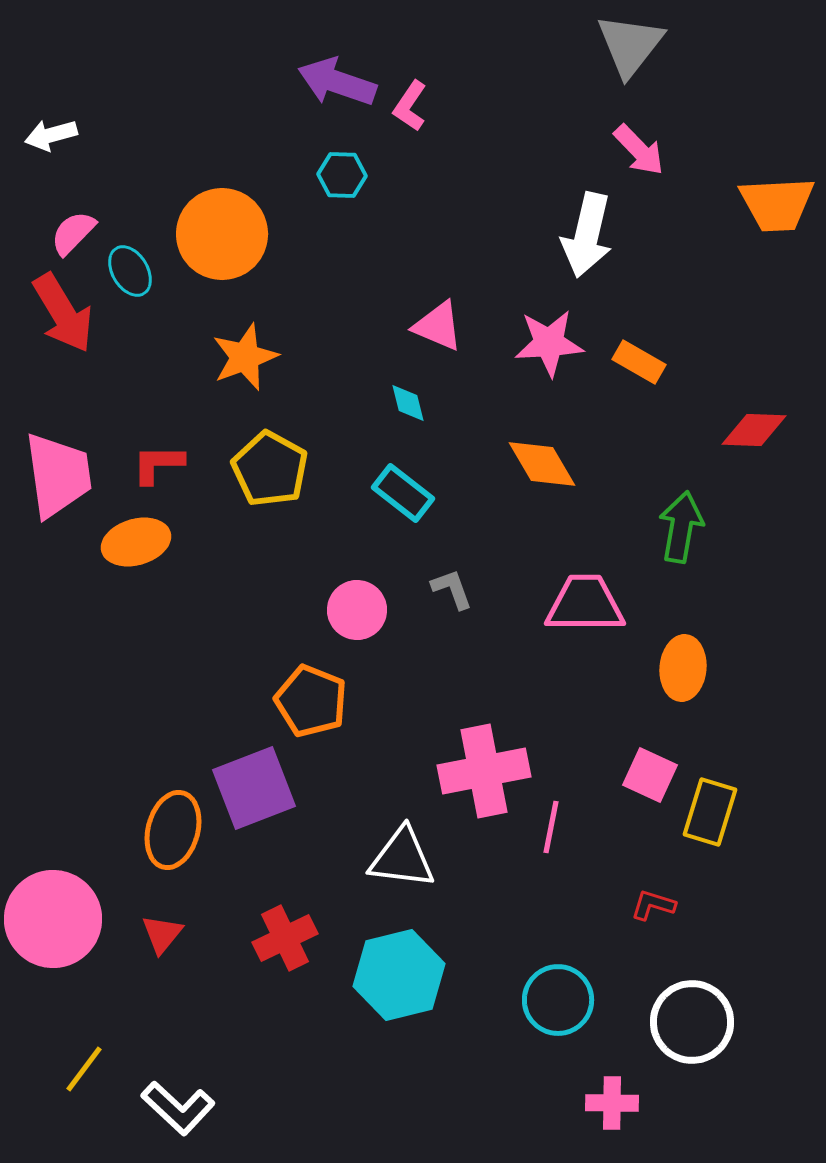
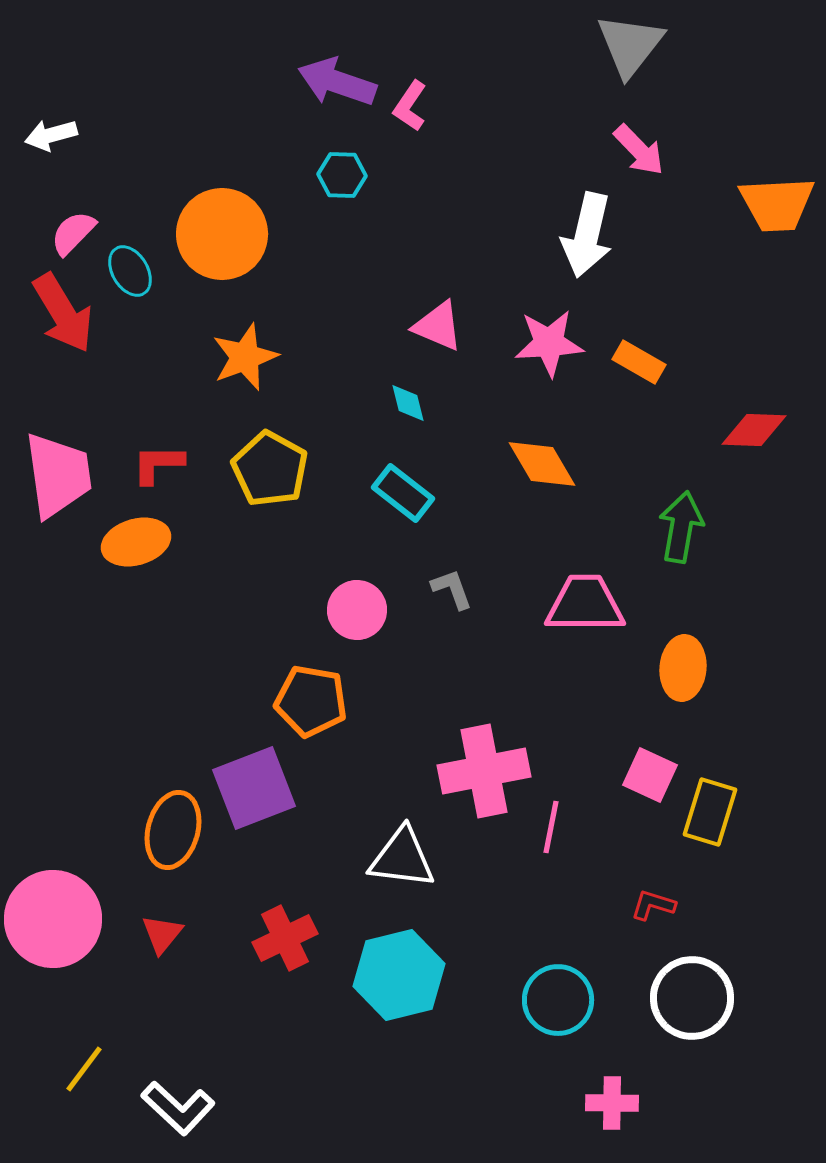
orange pentagon at (311, 701): rotated 12 degrees counterclockwise
white circle at (692, 1022): moved 24 px up
